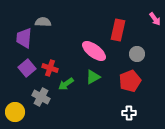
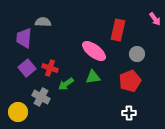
green triangle: rotated 21 degrees clockwise
yellow circle: moved 3 px right
